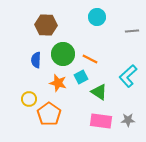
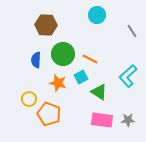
cyan circle: moved 2 px up
gray line: rotated 64 degrees clockwise
orange pentagon: rotated 15 degrees counterclockwise
pink rectangle: moved 1 px right, 1 px up
